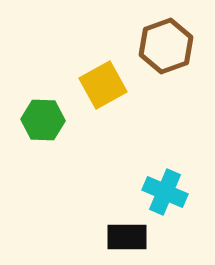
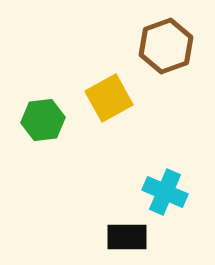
yellow square: moved 6 px right, 13 px down
green hexagon: rotated 9 degrees counterclockwise
